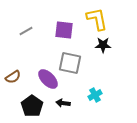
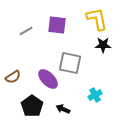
purple square: moved 7 px left, 5 px up
black arrow: moved 6 px down; rotated 16 degrees clockwise
